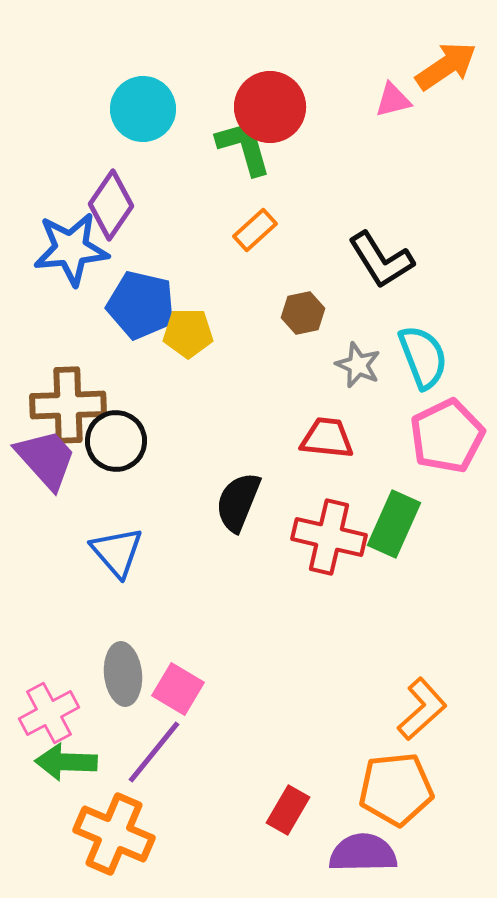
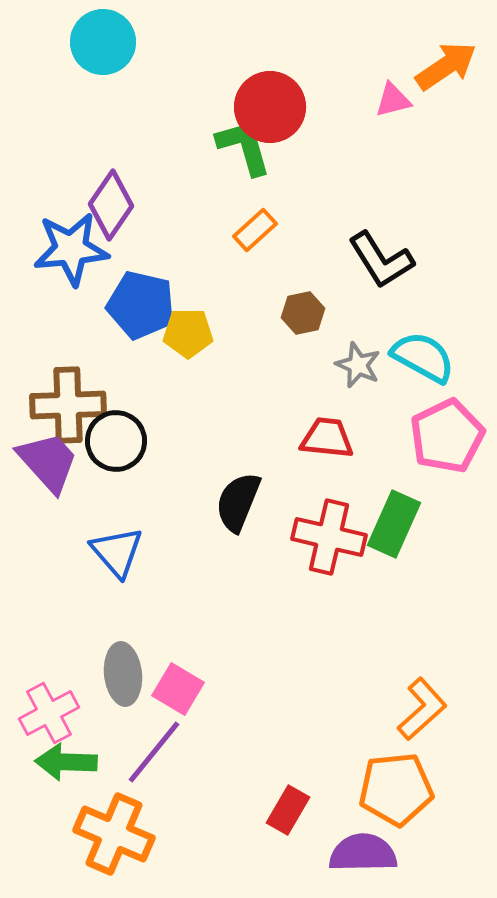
cyan circle: moved 40 px left, 67 px up
cyan semicircle: rotated 40 degrees counterclockwise
purple trapezoid: moved 2 px right, 3 px down
